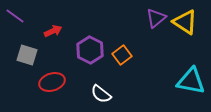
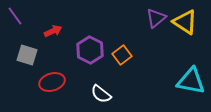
purple line: rotated 18 degrees clockwise
